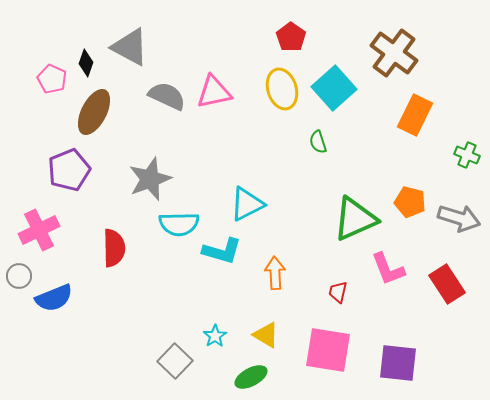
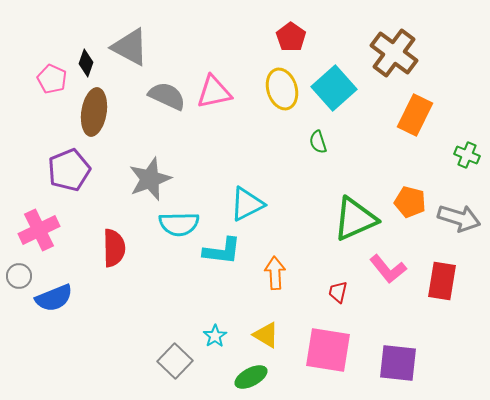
brown ellipse: rotated 18 degrees counterclockwise
cyan L-shape: rotated 9 degrees counterclockwise
pink L-shape: rotated 18 degrees counterclockwise
red rectangle: moved 5 px left, 3 px up; rotated 42 degrees clockwise
